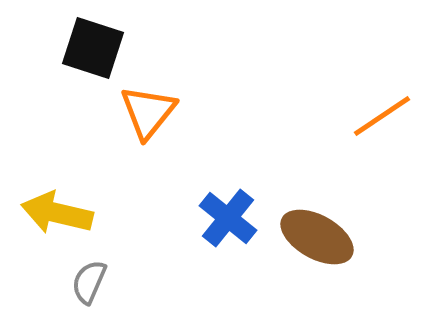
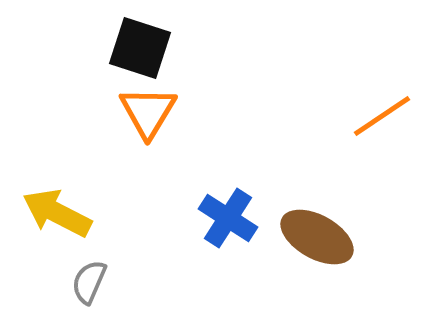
black square: moved 47 px right
orange triangle: rotated 8 degrees counterclockwise
yellow arrow: rotated 14 degrees clockwise
blue cross: rotated 6 degrees counterclockwise
